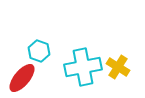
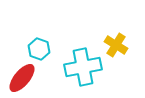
cyan hexagon: moved 2 px up
yellow cross: moved 2 px left, 22 px up
